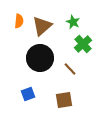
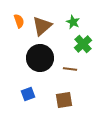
orange semicircle: rotated 24 degrees counterclockwise
brown line: rotated 40 degrees counterclockwise
